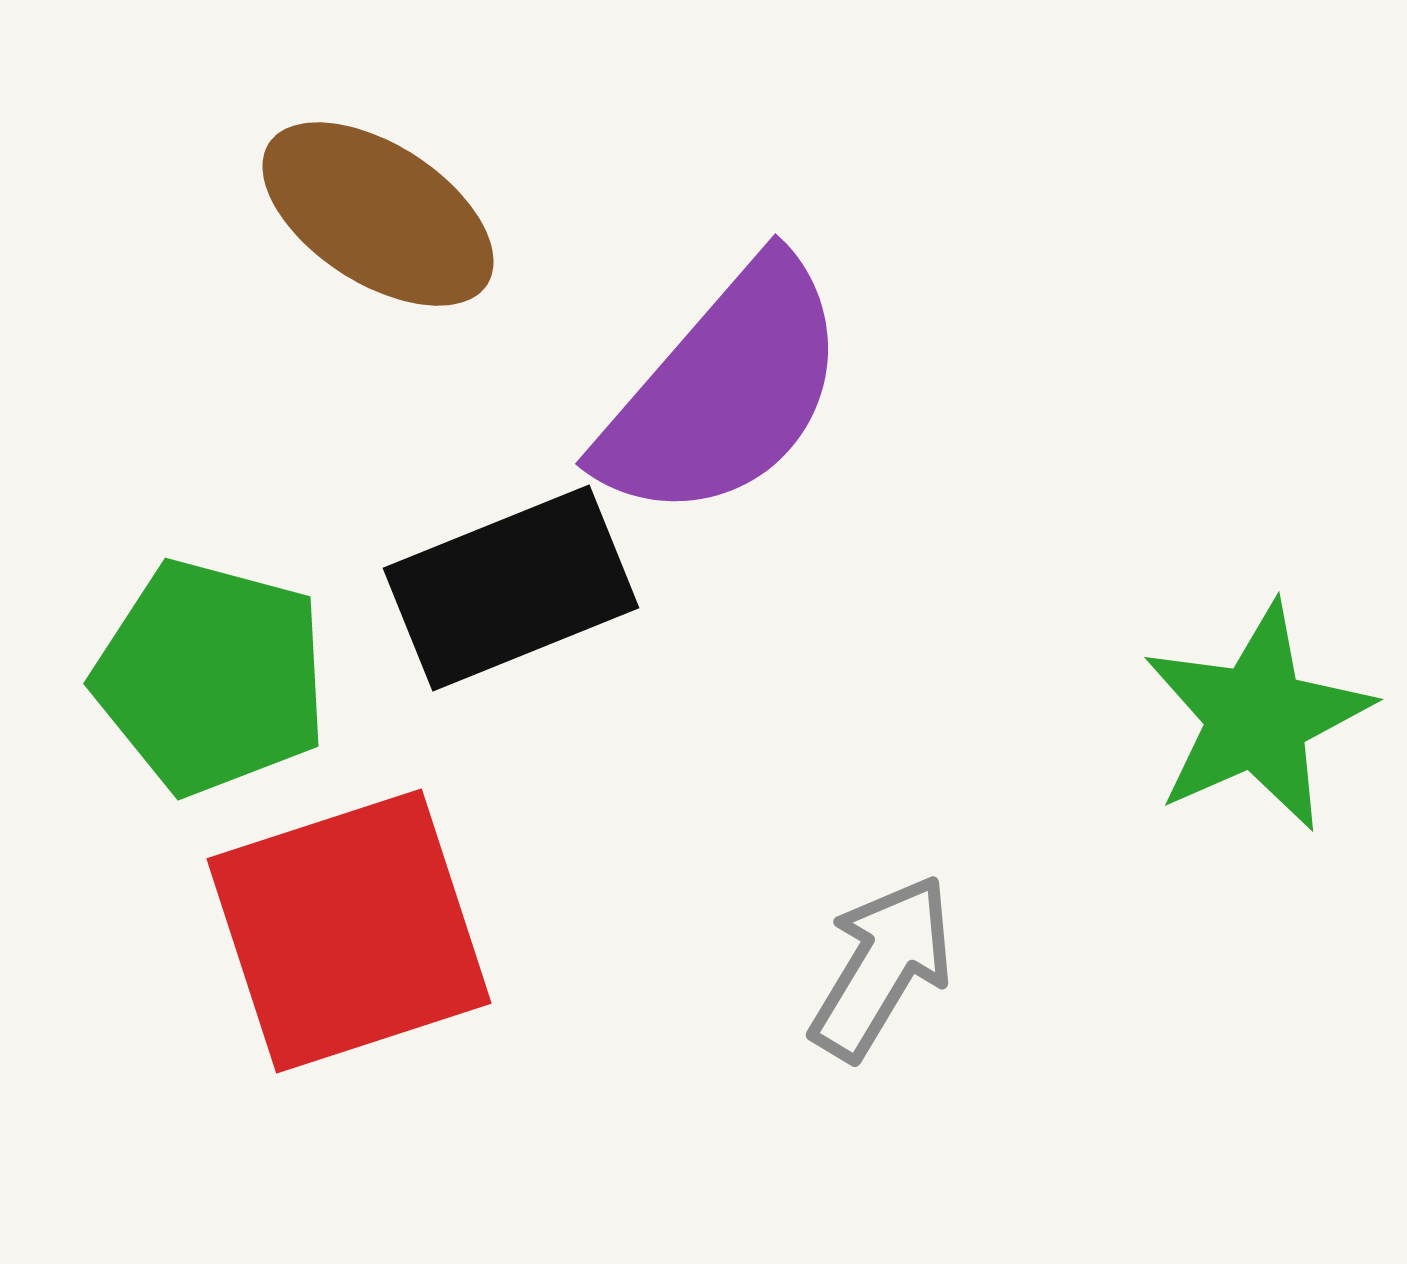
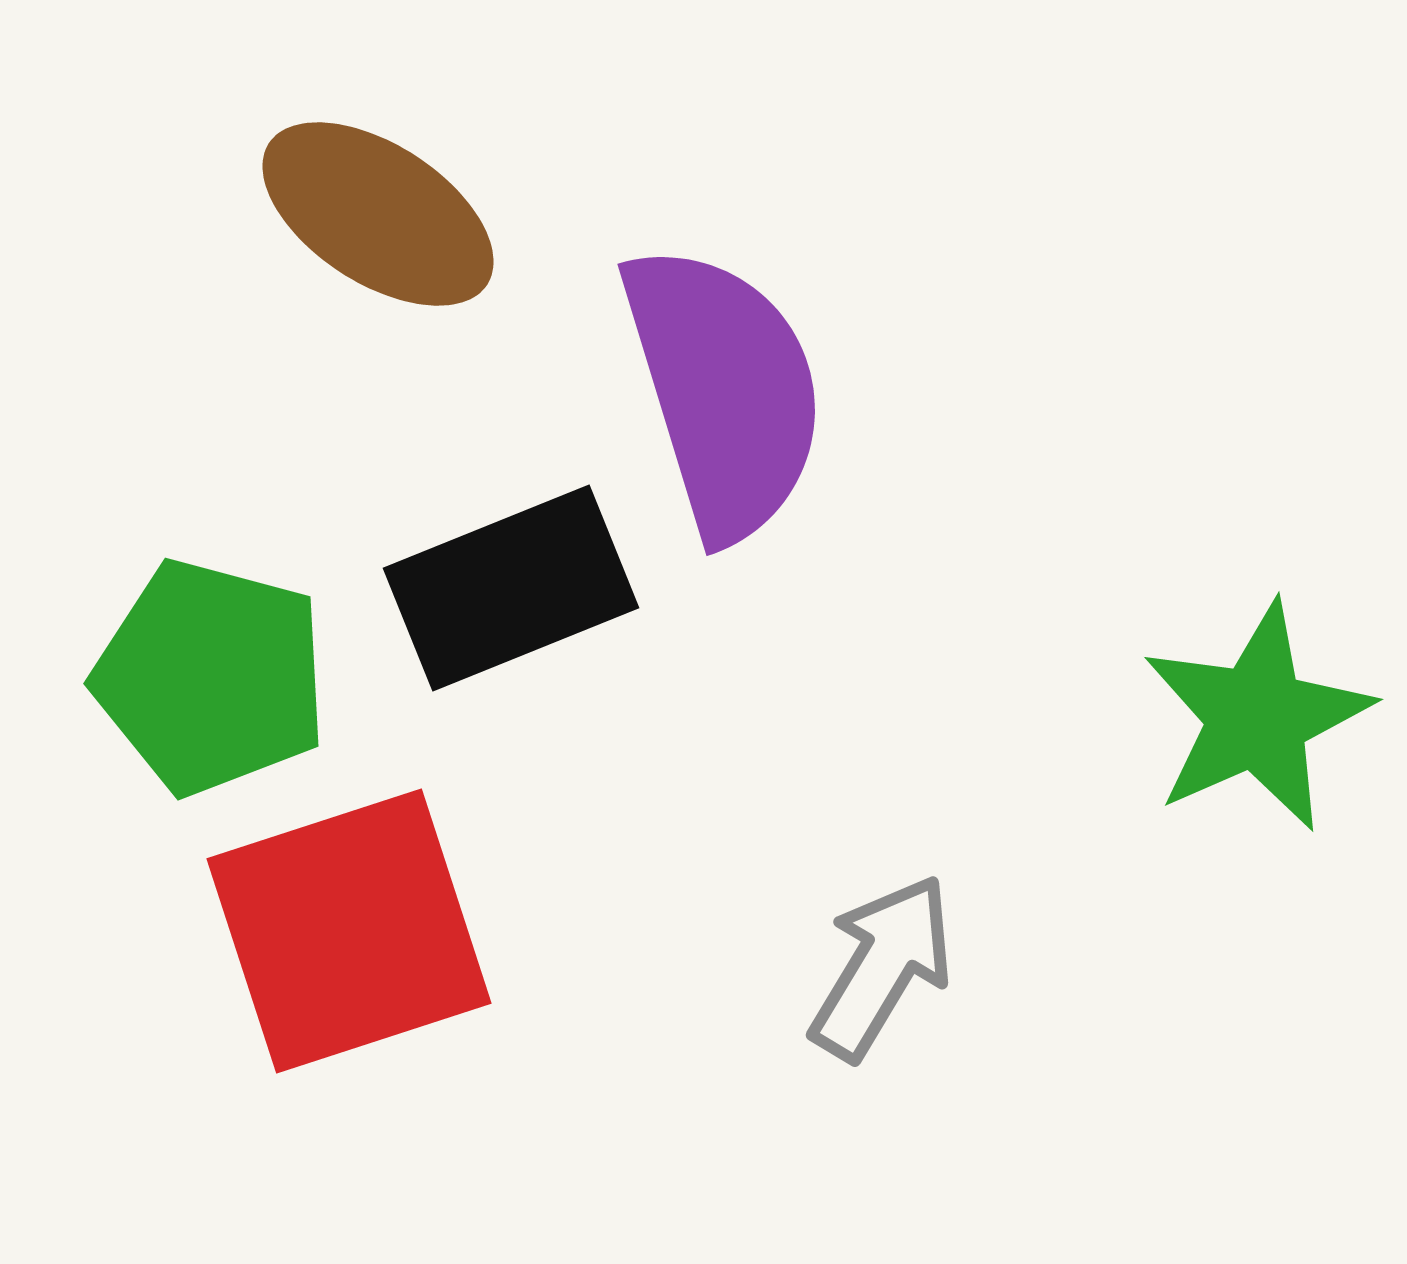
purple semicircle: rotated 58 degrees counterclockwise
